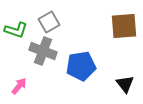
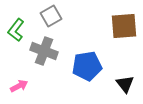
gray square: moved 2 px right, 6 px up
green L-shape: rotated 110 degrees clockwise
gray cross: moved 1 px right
blue pentagon: moved 6 px right
pink arrow: rotated 24 degrees clockwise
